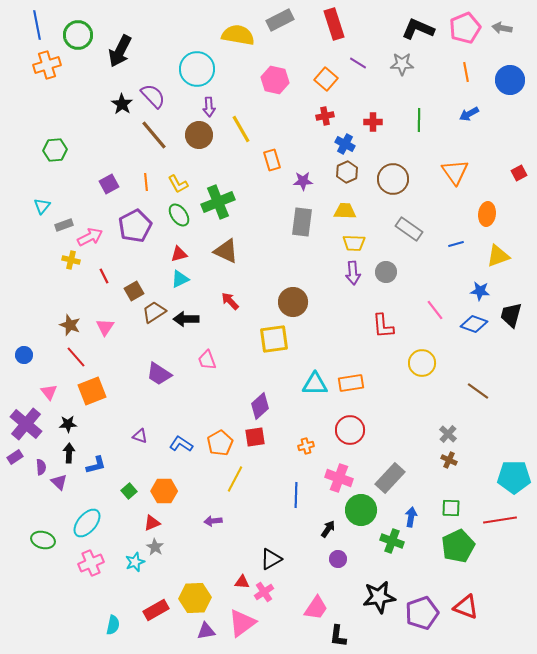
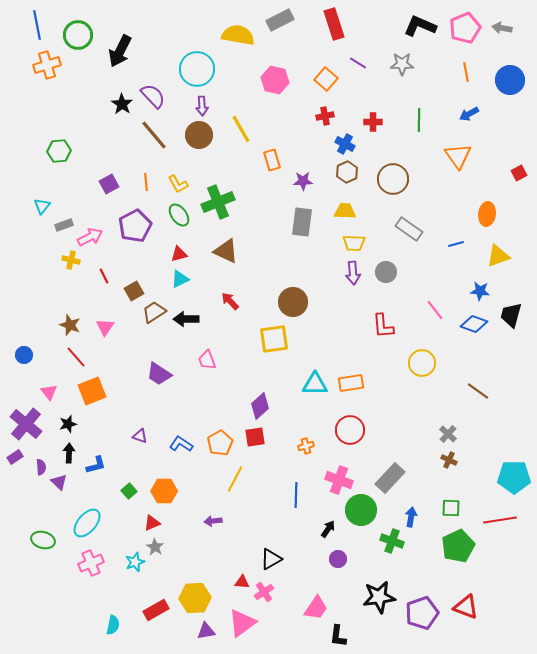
black L-shape at (418, 29): moved 2 px right, 3 px up
purple arrow at (209, 107): moved 7 px left, 1 px up
green hexagon at (55, 150): moved 4 px right, 1 px down
orange triangle at (455, 172): moved 3 px right, 16 px up
black star at (68, 424): rotated 12 degrees counterclockwise
pink cross at (339, 478): moved 2 px down
